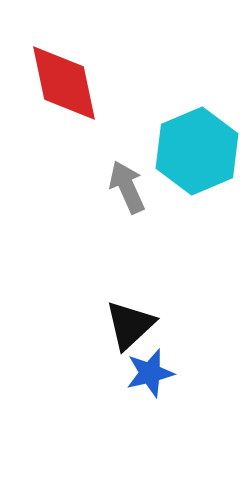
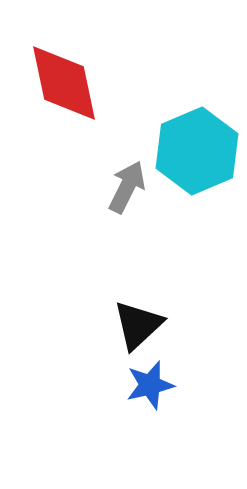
gray arrow: rotated 50 degrees clockwise
black triangle: moved 8 px right
blue star: moved 12 px down
